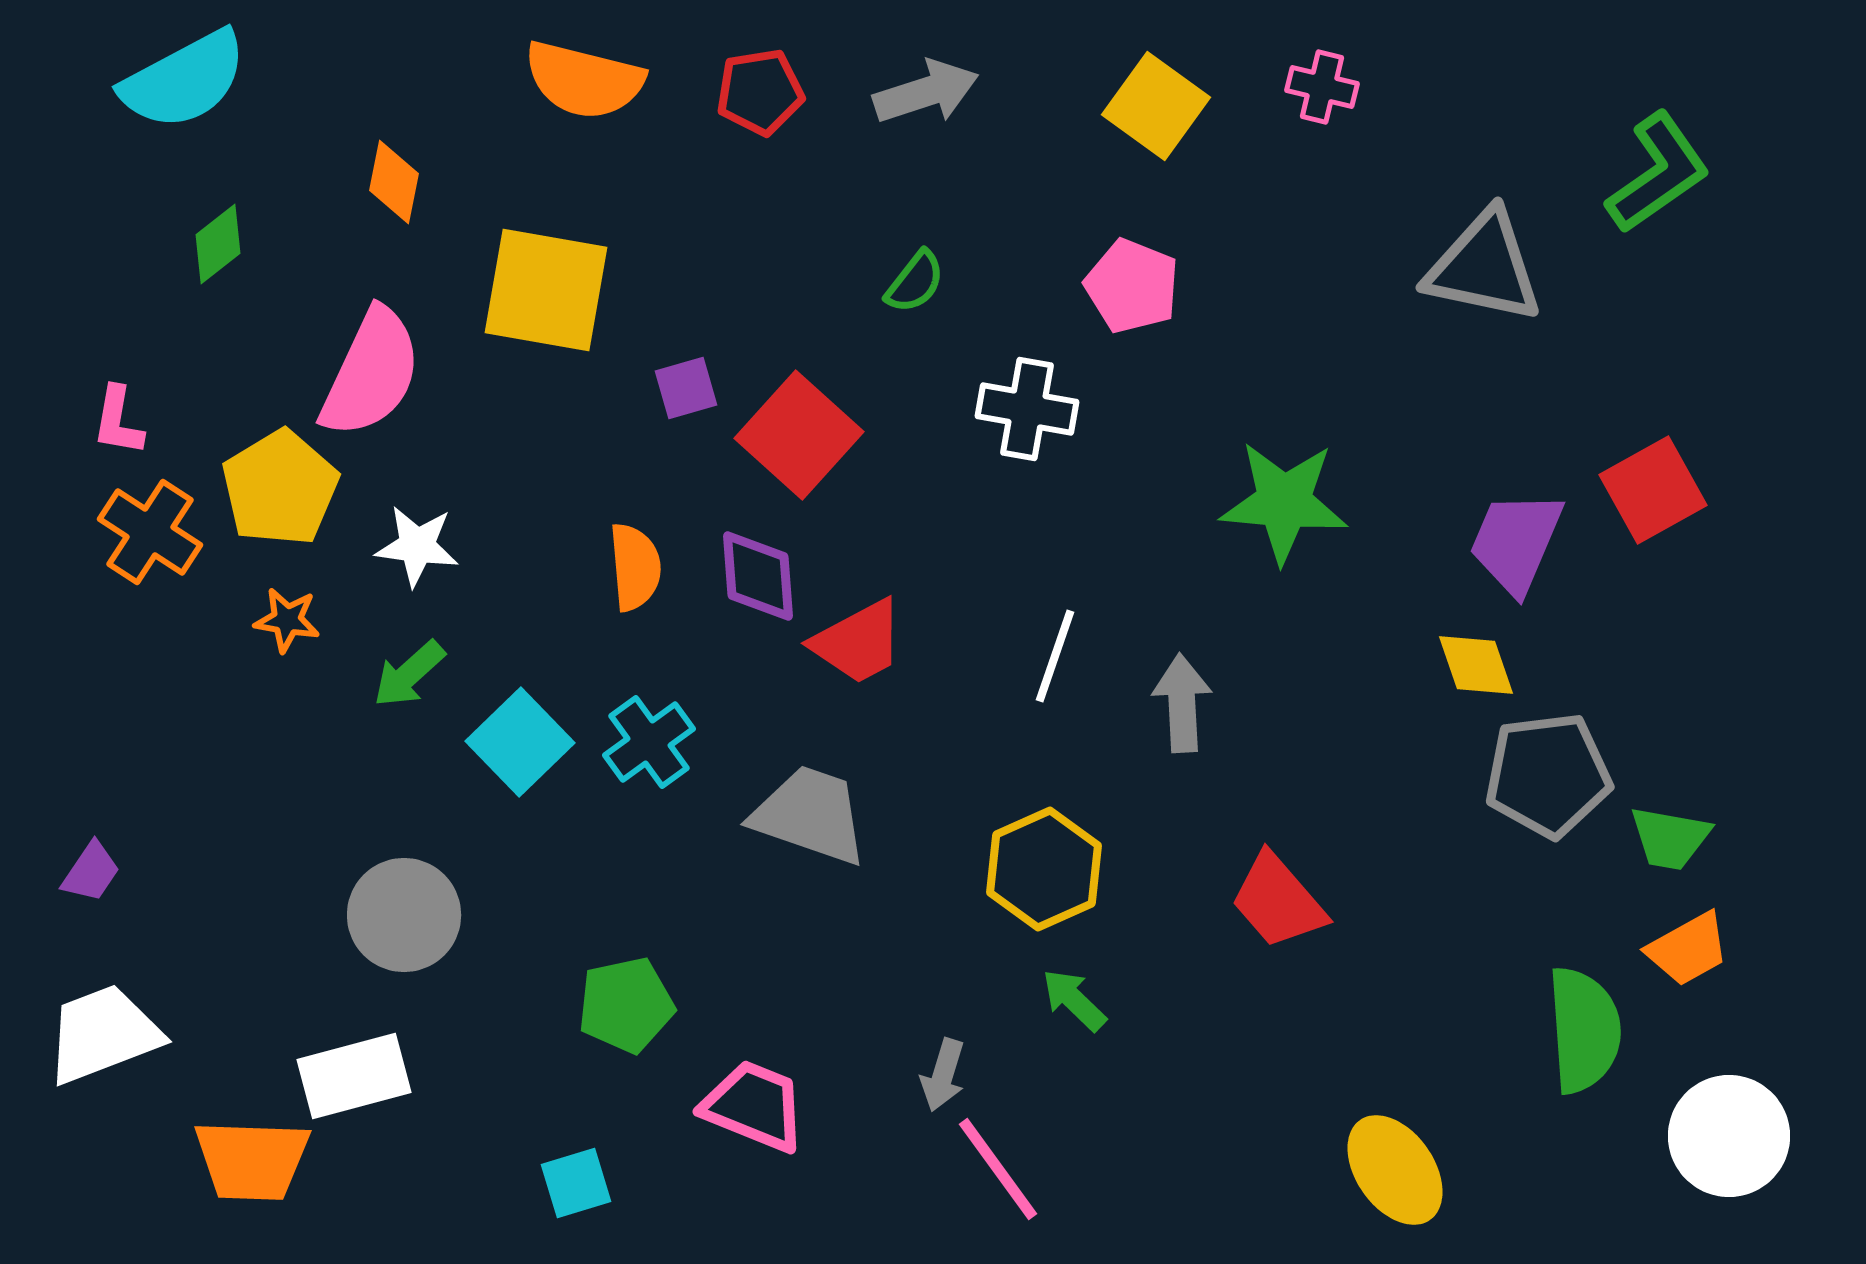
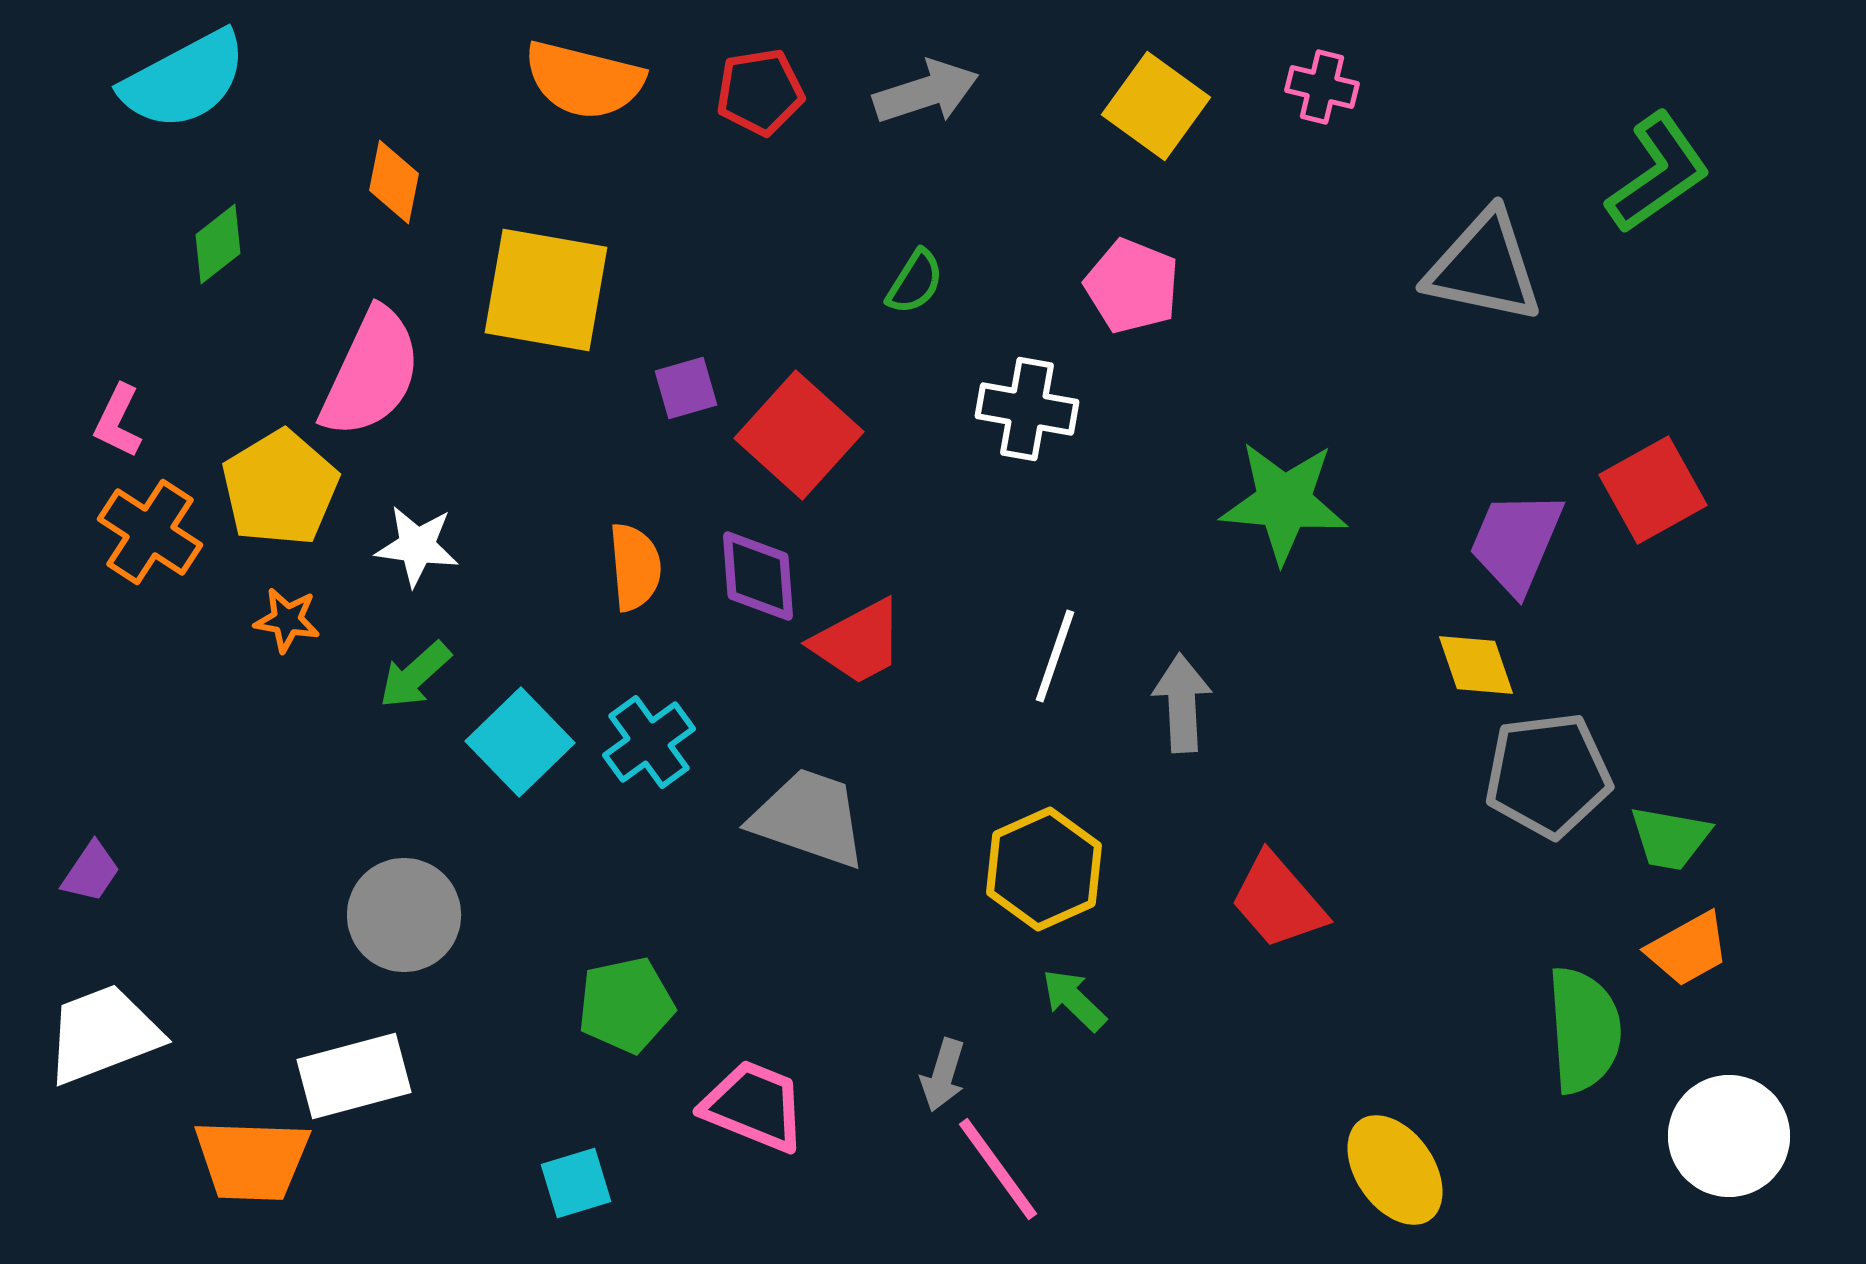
green semicircle at (915, 282): rotated 6 degrees counterclockwise
pink L-shape at (118, 421): rotated 16 degrees clockwise
green arrow at (409, 674): moved 6 px right, 1 px down
gray trapezoid at (810, 815): moved 1 px left, 3 px down
